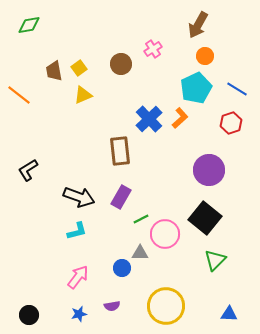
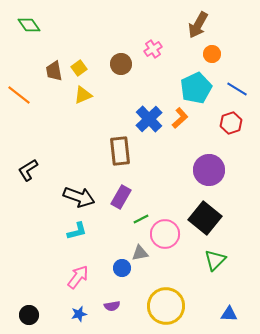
green diamond: rotated 65 degrees clockwise
orange circle: moved 7 px right, 2 px up
gray triangle: rotated 12 degrees counterclockwise
